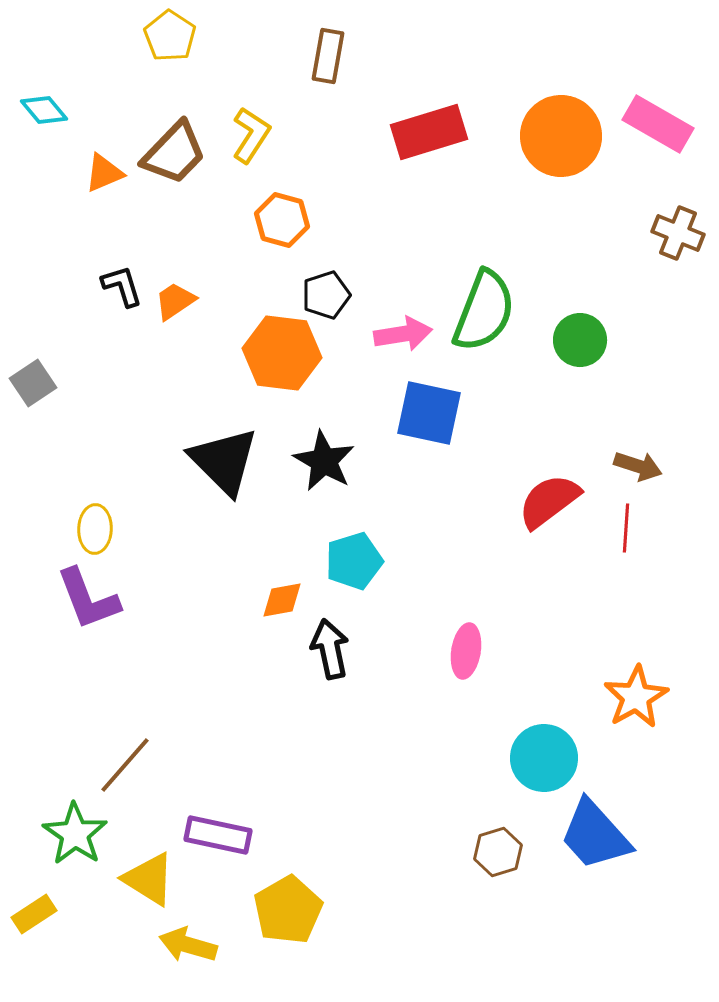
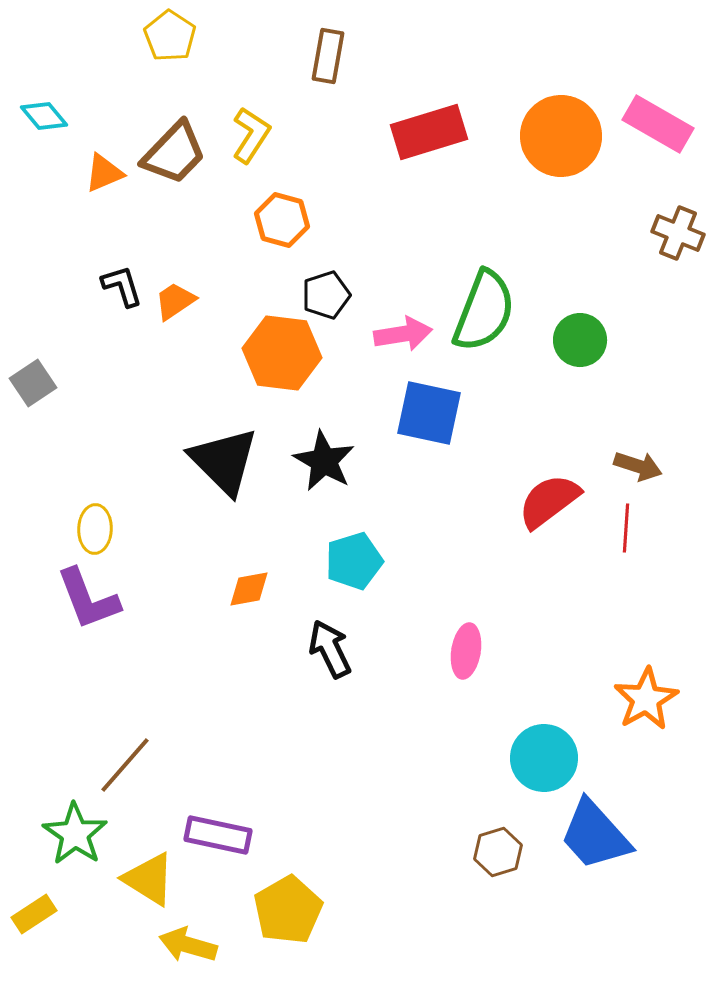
cyan diamond at (44, 110): moved 6 px down
orange diamond at (282, 600): moved 33 px left, 11 px up
black arrow at (330, 649): rotated 14 degrees counterclockwise
orange star at (636, 697): moved 10 px right, 2 px down
